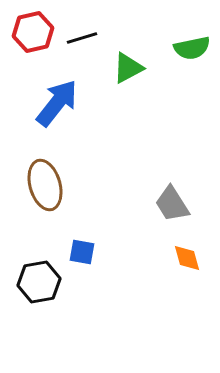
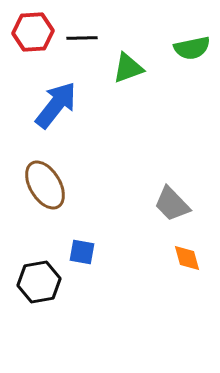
red hexagon: rotated 9 degrees clockwise
black line: rotated 16 degrees clockwise
green triangle: rotated 8 degrees clockwise
blue arrow: moved 1 px left, 2 px down
brown ellipse: rotated 15 degrees counterclockwise
gray trapezoid: rotated 12 degrees counterclockwise
